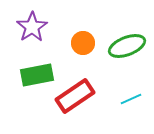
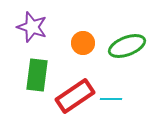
purple star: rotated 20 degrees counterclockwise
green rectangle: rotated 72 degrees counterclockwise
cyan line: moved 20 px left; rotated 25 degrees clockwise
